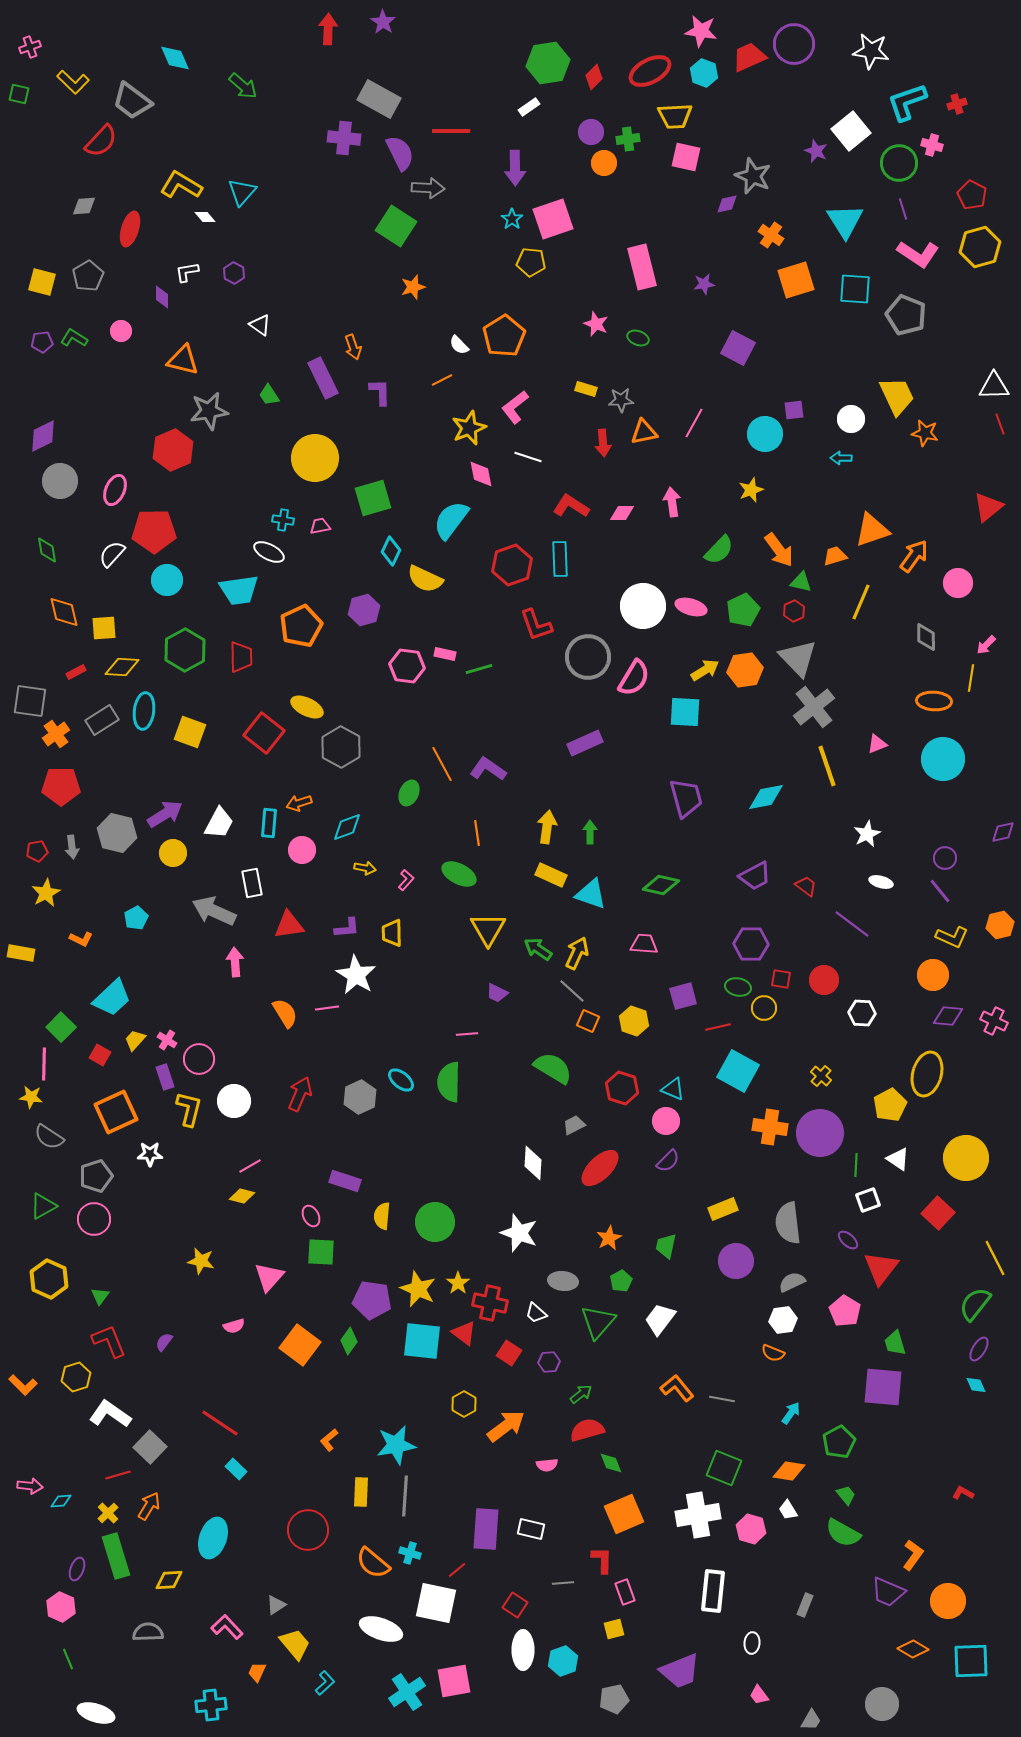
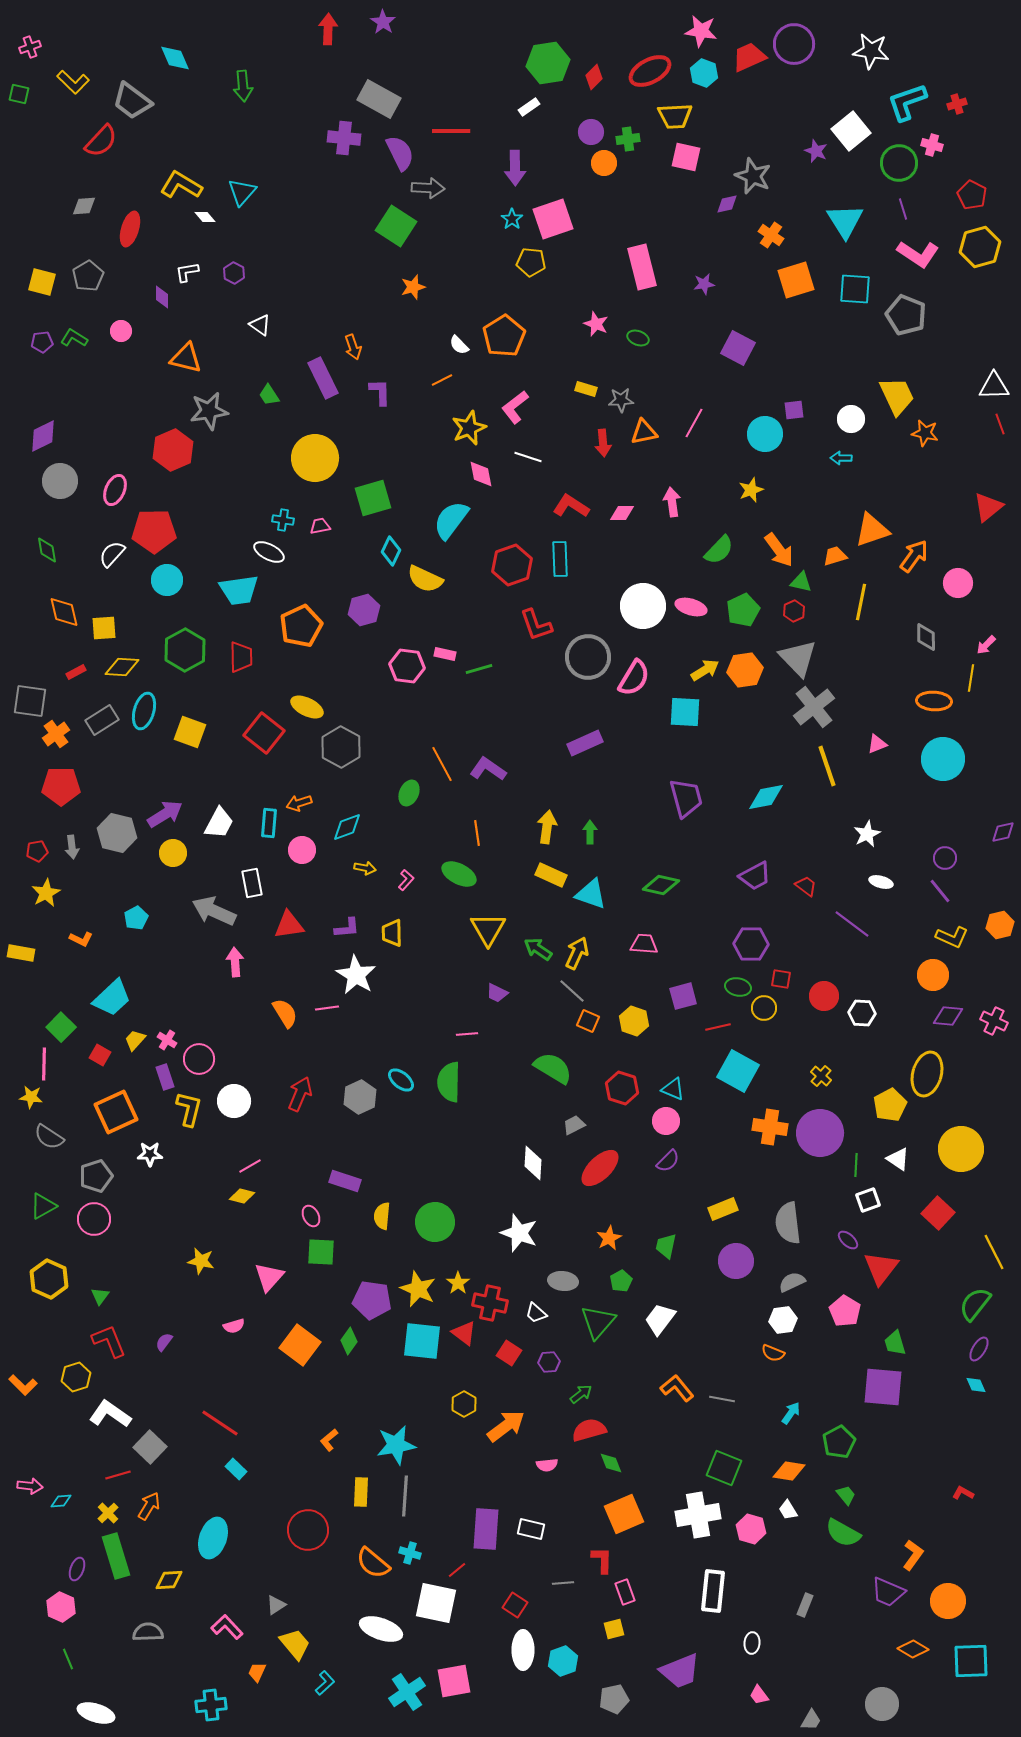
green arrow at (243, 86): rotated 44 degrees clockwise
orange triangle at (183, 360): moved 3 px right, 2 px up
yellow line at (861, 602): rotated 12 degrees counterclockwise
cyan ellipse at (144, 711): rotated 9 degrees clockwise
red circle at (824, 980): moved 16 px down
yellow circle at (966, 1158): moved 5 px left, 9 px up
yellow line at (995, 1258): moved 1 px left, 6 px up
red semicircle at (587, 1430): moved 2 px right
